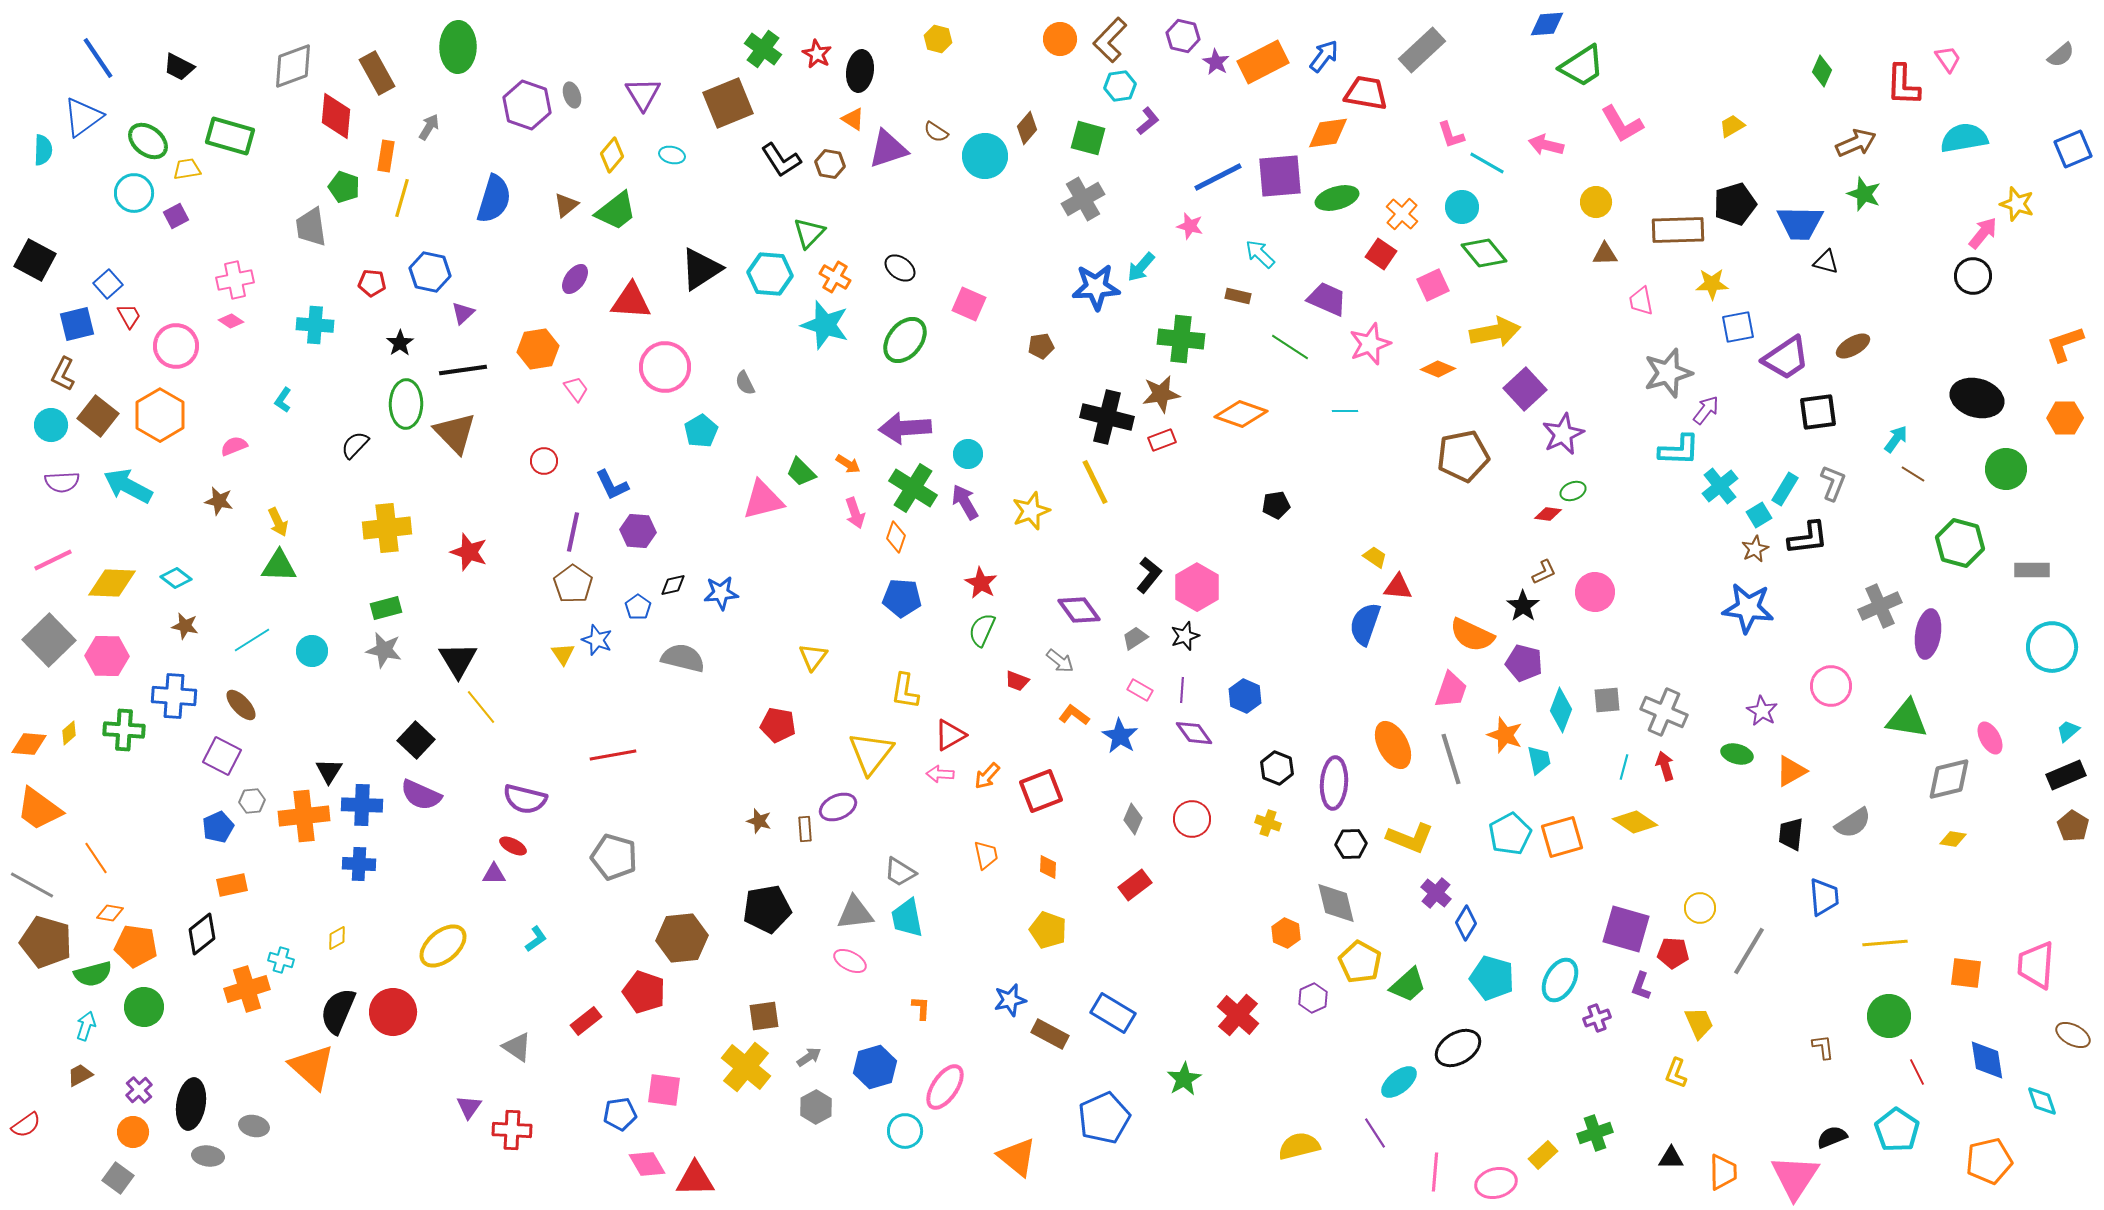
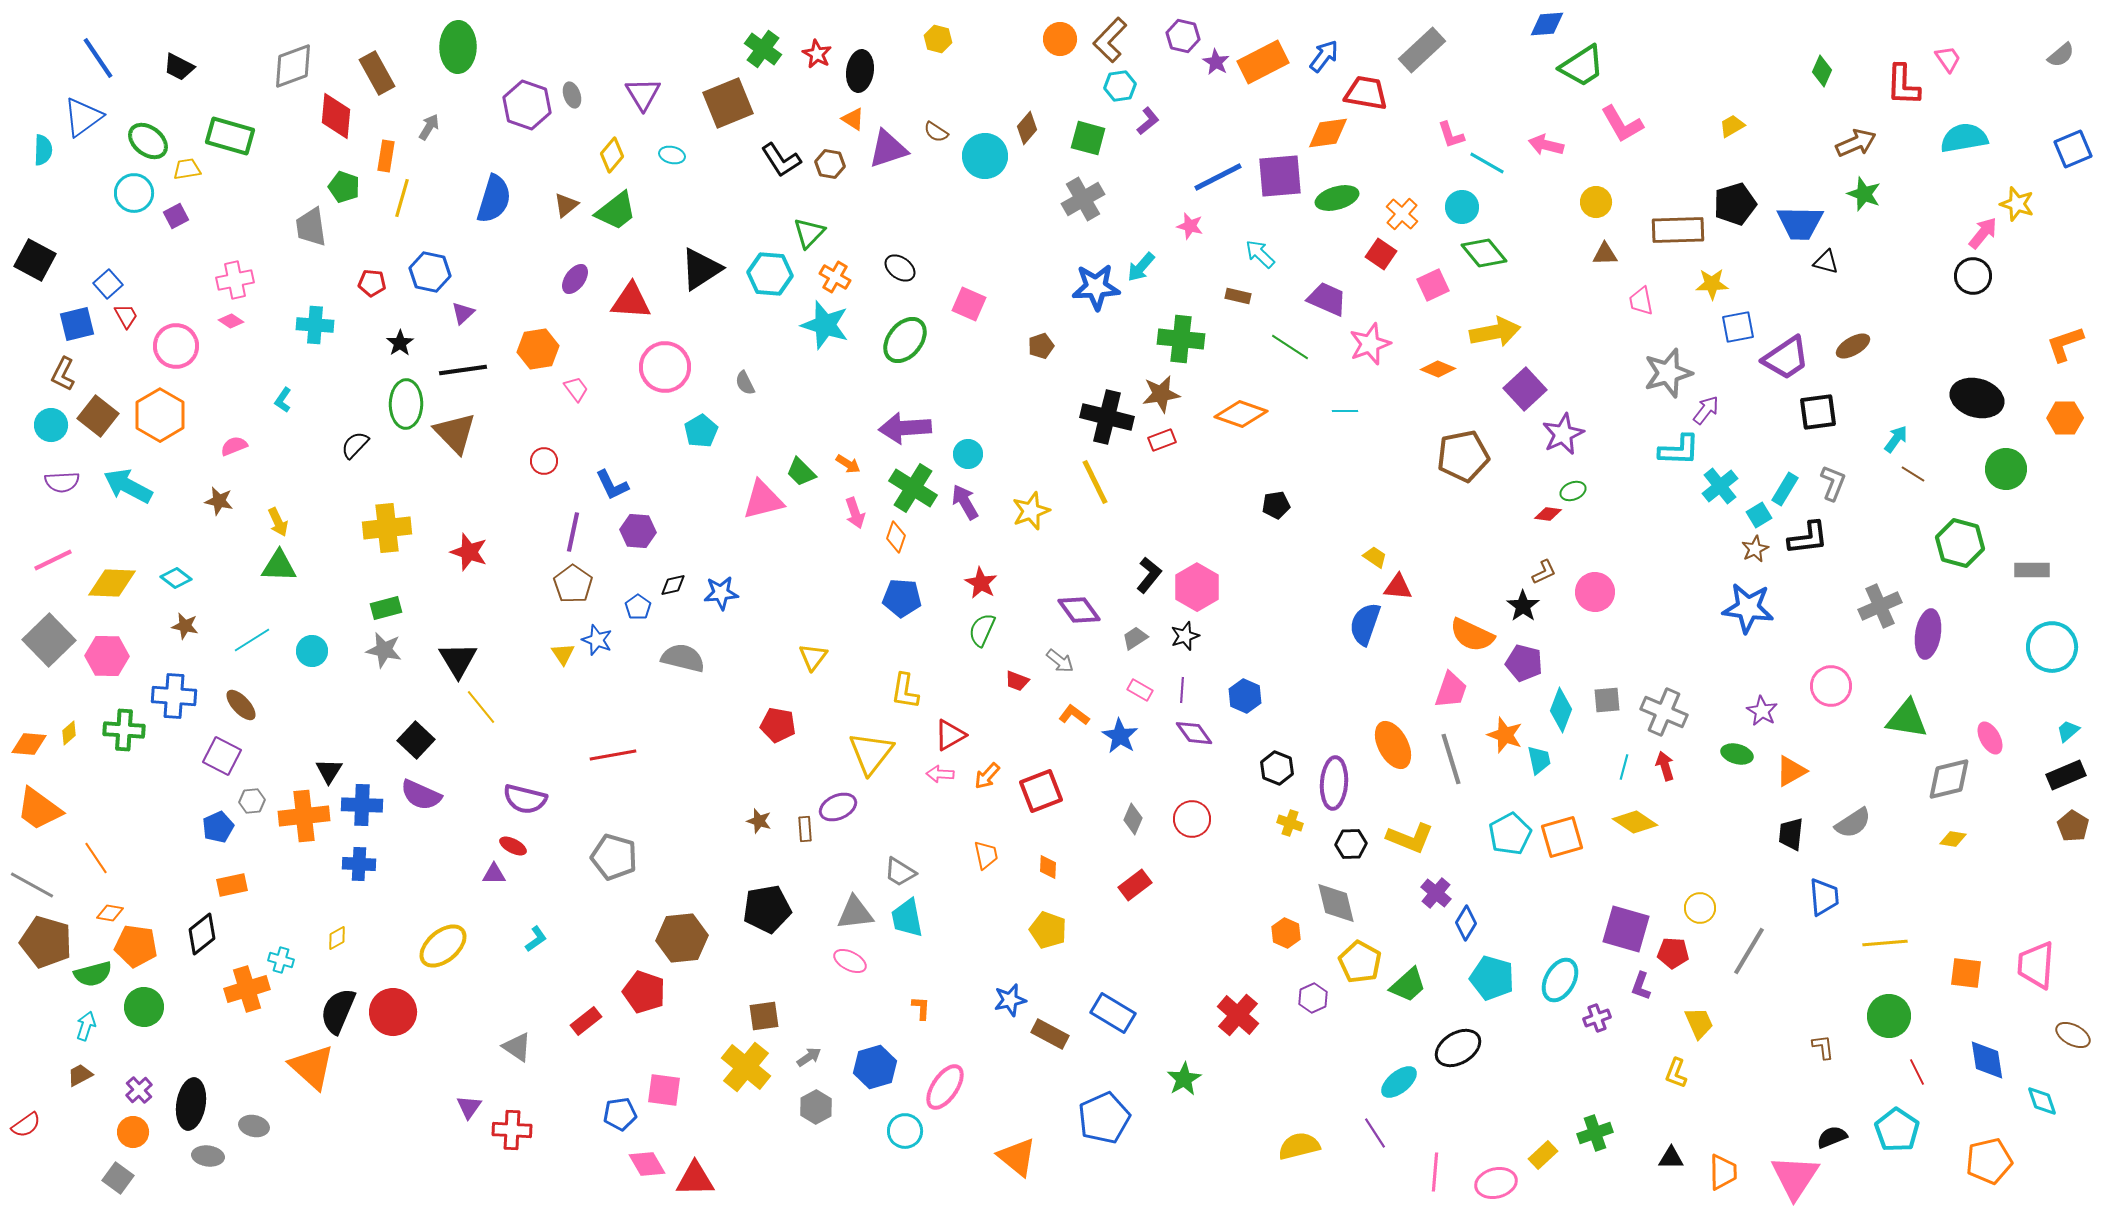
red trapezoid at (129, 316): moved 3 px left
brown pentagon at (1041, 346): rotated 10 degrees counterclockwise
yellow cross at (1268, 823): moved 22 px right
